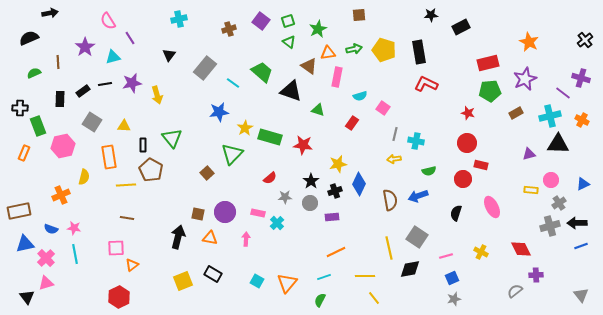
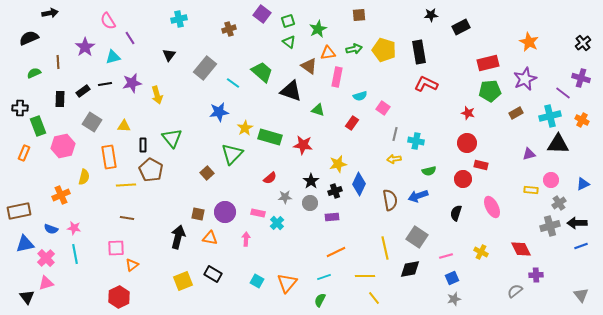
purple square at (261, 21): moved 1 px right, 7 px up
black cross at (585, 40): moved 2 px left, 3 px down
yellow line at (389, 248): moved 4 px left
